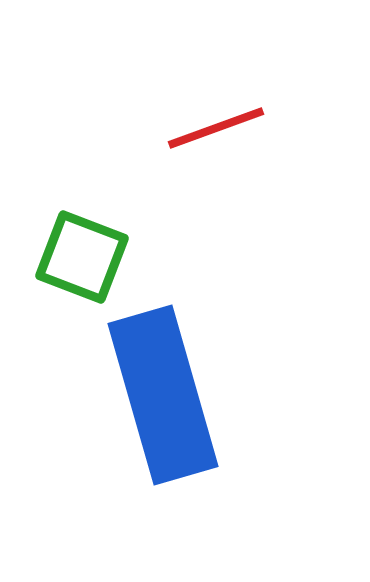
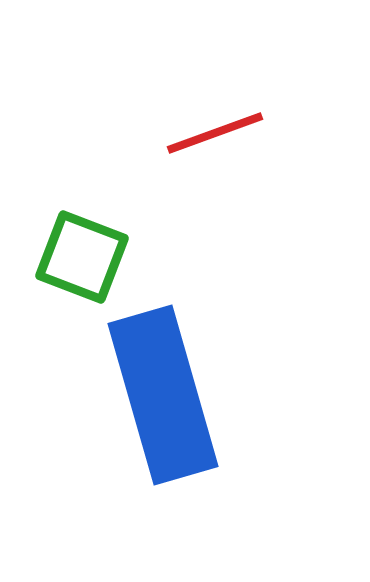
red line: moved 1 px left, 5 px down
